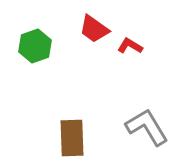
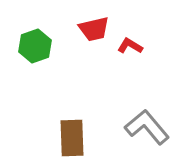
red trapezoid: rotated 48 degrees counterclockwise
gray L-shape: rotated 9 degrees counterclockwise
